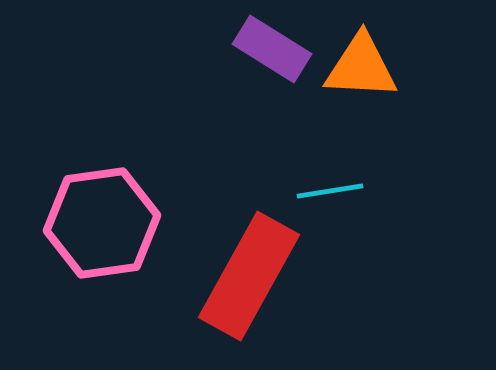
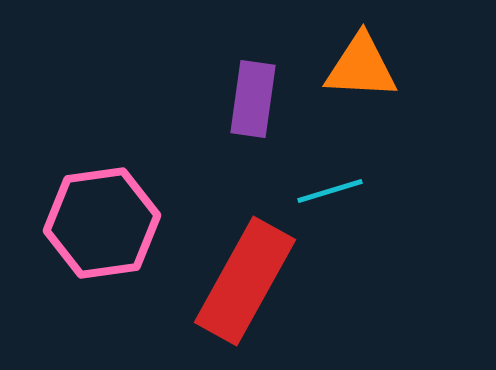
purple rectangle: moved 19 px left, 50 px down; rotated 66 degrees clockwise
cyan line: rotated 8 degrees counterclockwise
red rectangle: moved 4 px left, 5 px down
